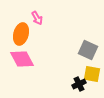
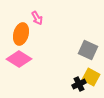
pink diamond: moved 3 px left; rotated 30 degrees counterclockwise
yellow square: moved 1 px left, 3 px down; rotated 18 degrees clockwise
